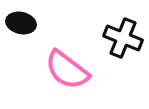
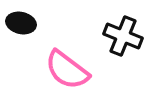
black cross: moved 2 px up
